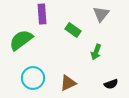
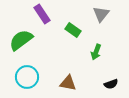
purple rectangle: rotated 30 degrees counterclockwise
cyan circle: moved 6 px left, 1 px up
brown triangle: rotated 36 degrees clockwise
